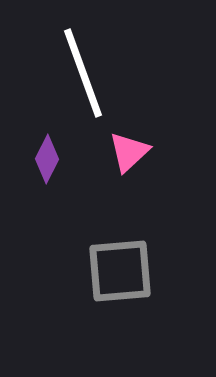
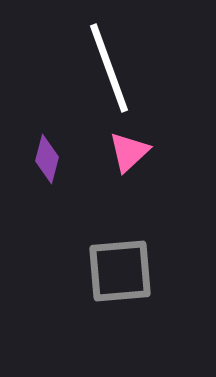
white line: moved 26 px right, 5 px up
purple diamond: rotated 12 degrees counterclockwise
